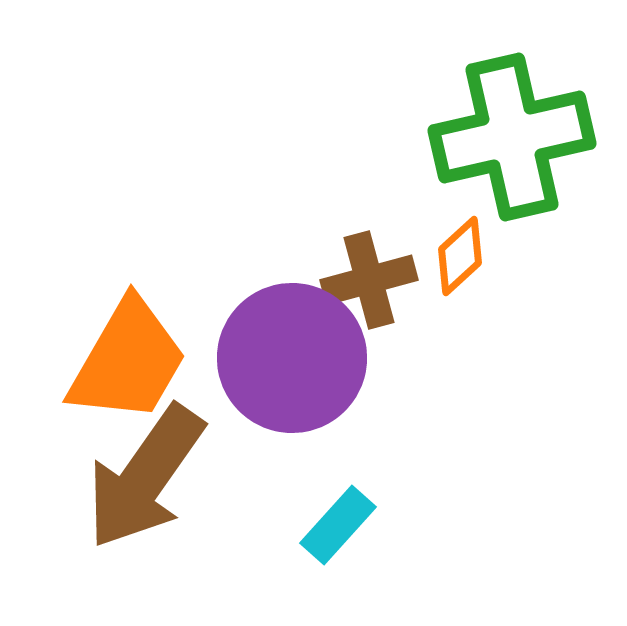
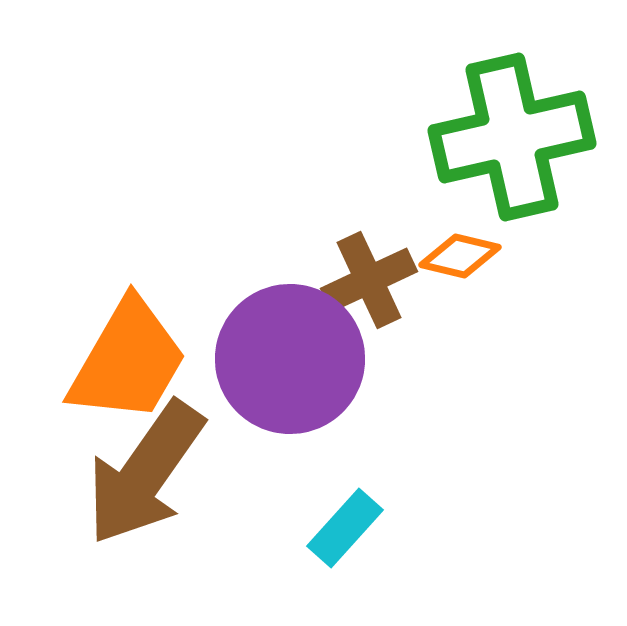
orange diamond: rotated 56 degrees clockwise
brown cross: rotated 10 degrees counterclockwise
purple circle: moved 2 px left, 1 px down
brown arrow: moved 4 px up
cyan rectangle: moved 7 px right, 3 px down
